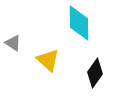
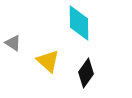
yellow triangle: moved 1 px down
black diamond: moved 9 px left
